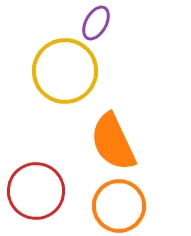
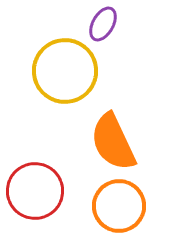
purple ellipse: moved 7 px right, 1 px down
red circle: moved 1 px left
